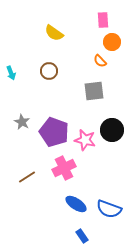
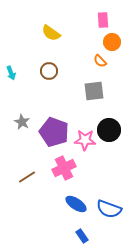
yellow semicircle: moved 3 px left
black circle: moved 3 px left
pink star: rotated 10 degrees counterclockwise
